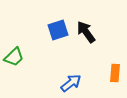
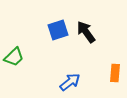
blue arrow: moved 1 px left, 1 px up
